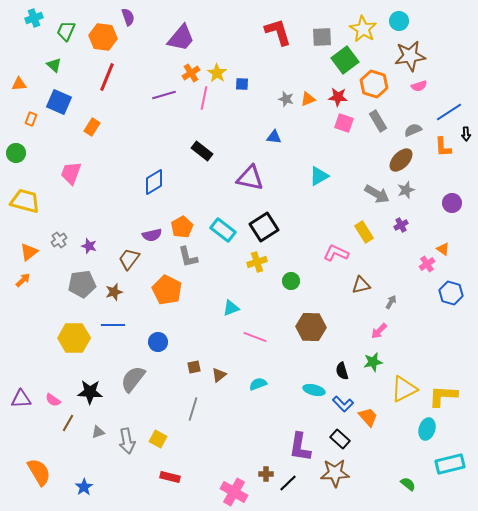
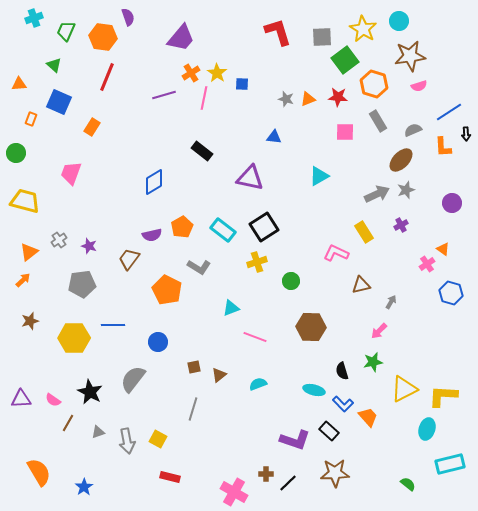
pink square at (344, 123): moved 1 px right, 9 px down; rotated 18 degrees counterclockwise
gray arrow at (377, 194): rotated 55 degrees counterclockwise
gray L-shape at (188, 257): moved 11 px right, 10 px down; rotated 45 degrees counterclockwise
brown star at (114, 292): moved 84 px left, 29 px down
black star at (90, 392): rotated 25 degrees clockwise
black rectangle at (340, 439): moved 11 px left, 8 px up
purple L-shape at (300, 447): moved 5 px left, 7 px up; rotated 80 degrees counterclockwise
